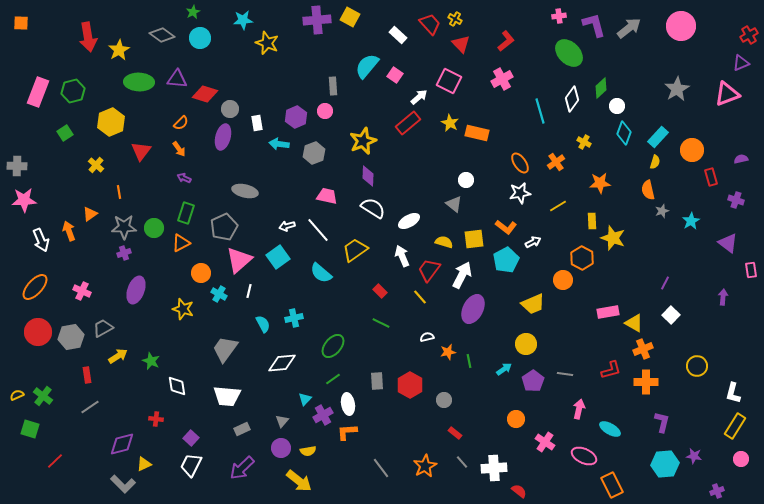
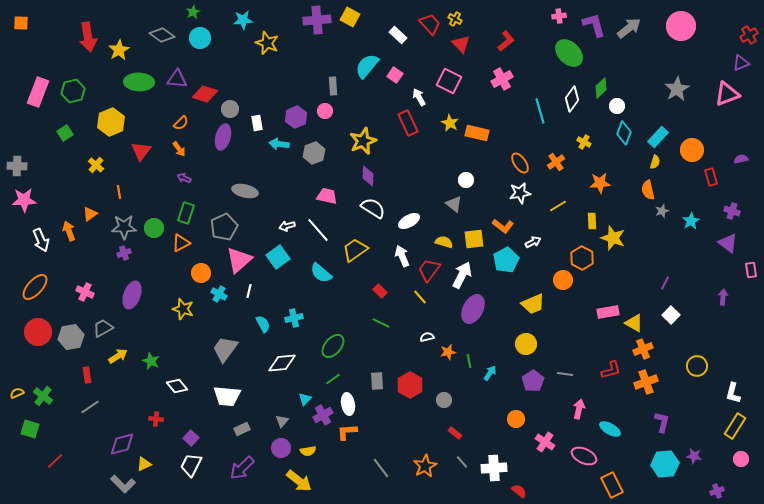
white arrow at (419, 97): rotated 78 degrees counterclockwise
red rectangle at (408, 123): rotated 75 degrees counterclockwise
purple cross at (736, 200): moved 4 px left, 11 px down
orange L-shape at (506, 227): moved 3 px left, 1 px up
purple ellipse at (136, 290): moved 4 px left, 5 px down
pink cross at (82, 291): moved 3 px right, 1 px down
cyan arrow at (504, 369): moved 14 px left, 4 px down; rotated 21 degrees counterclockwise
orange cross at (646, 382): rotated 20 degrees counterclockwise
white diamond at (177, 386): rotated 30 degrees counterclockwise
yellow semicircle at (17, 395): moved 2 px up
